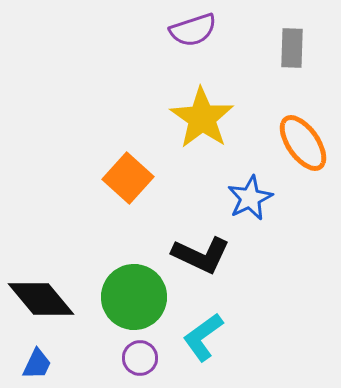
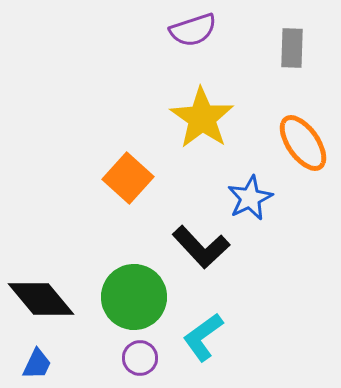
black L-shape: moved 8 px up; rotated 22 degrees clockwise
